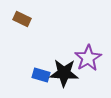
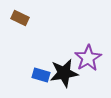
brown rectangle: moved 2 px left, 1 px up
black star: rotated 12 degrees counterclockwise
